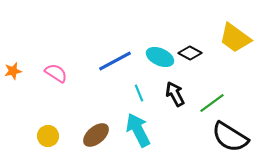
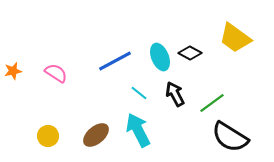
cyan ellipse: rotated 44 degrees clockwise
cyan line: rotated 30 degrees counterclockwise
